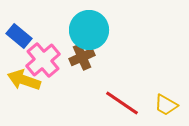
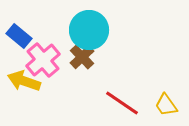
brown cross: rotated 20 degrees counterclockwise
yellow arrow: moved 1 px down
yellow trapezoid: rotated 25 degrees clockwise
